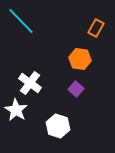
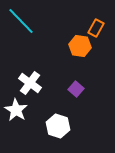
orange hexagon: moved 13 px up
